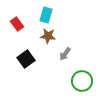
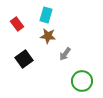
black square: moved 2 px left
